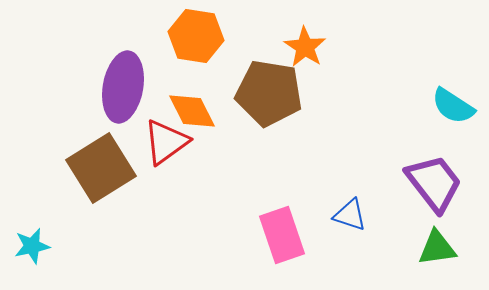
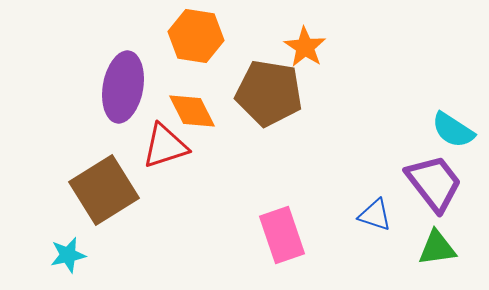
cyan semicircle: moved 24 px down
red triangle: moved 1 px left, 4 px down; rotated 18 degrees clockwise
brown square: moved 3 px right, 22 px down
blue triangle: moved 25 px right
cyan star: moved 36 px right, 9 px down
